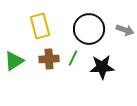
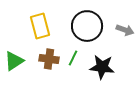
black circle: moved 2 px left, 3 px up
brown cross: rotated 12 degrees clockwise
black star: rotated 10 degrees clockwise
